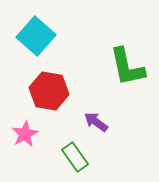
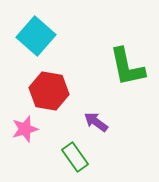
pink star: moved 5 px up; rotated 12 degrees clockwise
